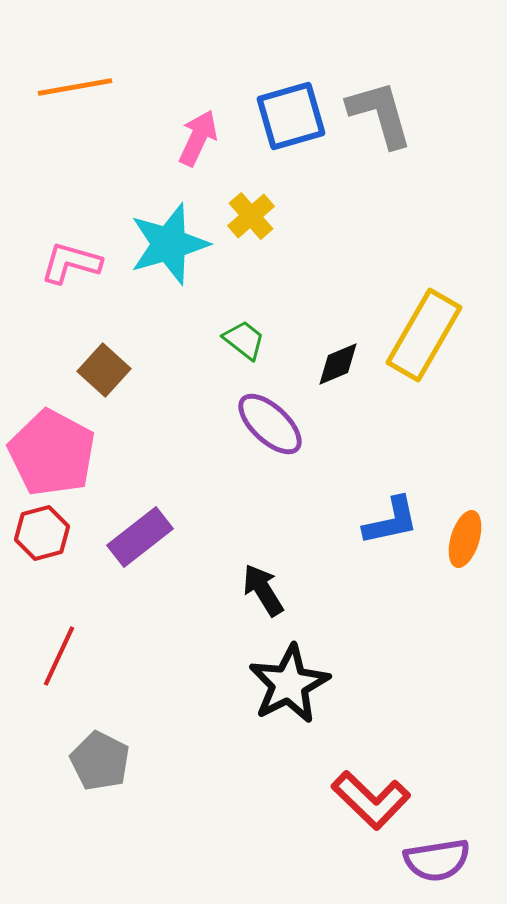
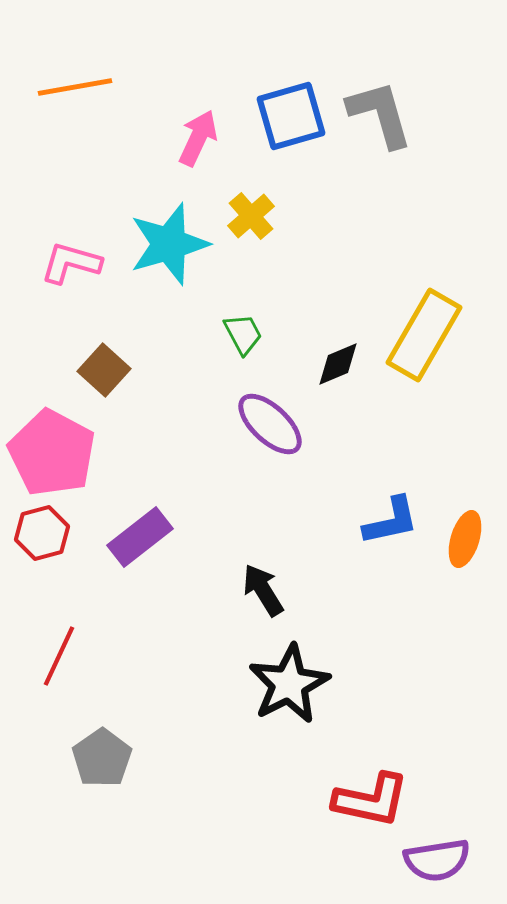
green trapezoid: moved 1 px left, 6 px up; rotated 24 degrees clockwise
gray pentagon: moved 2 px right, 3 px up; rotated 10 degrees clockwise
red L-shape: rotated 32 degrees counterclockwise
